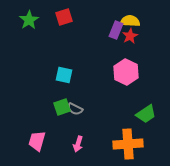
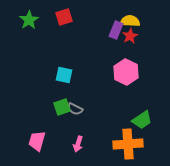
green trapezoid: moved 4 px left, 6 px down
